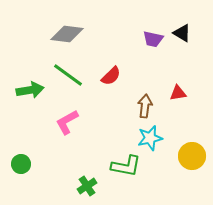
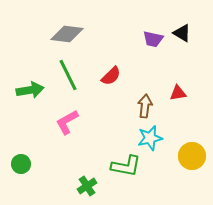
green line: rotated 28 degrees clockwise
